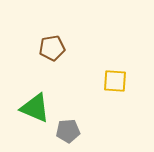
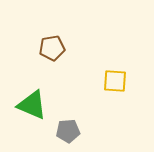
green triangle: moved 3 px left, 3 px up
